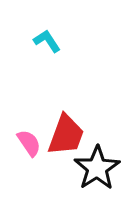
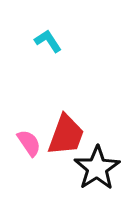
cyan L-shape: moved 1 px right
